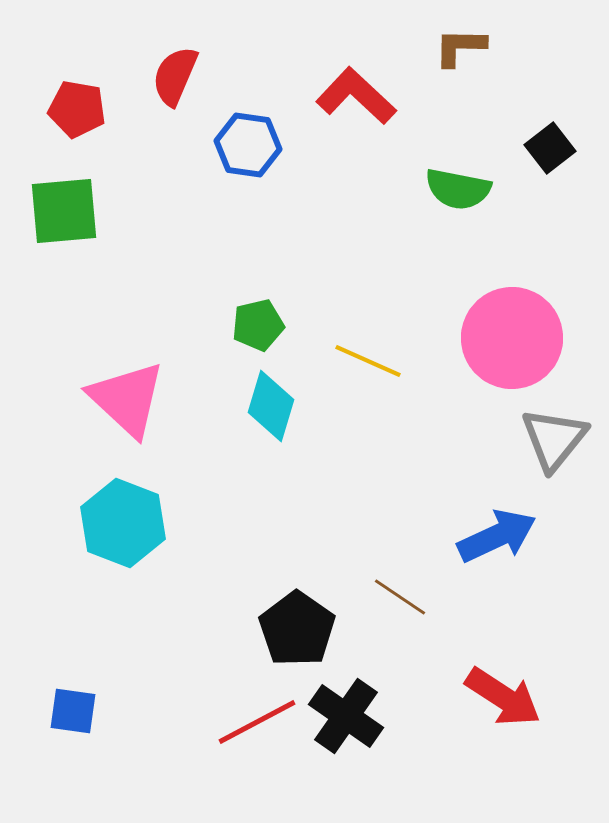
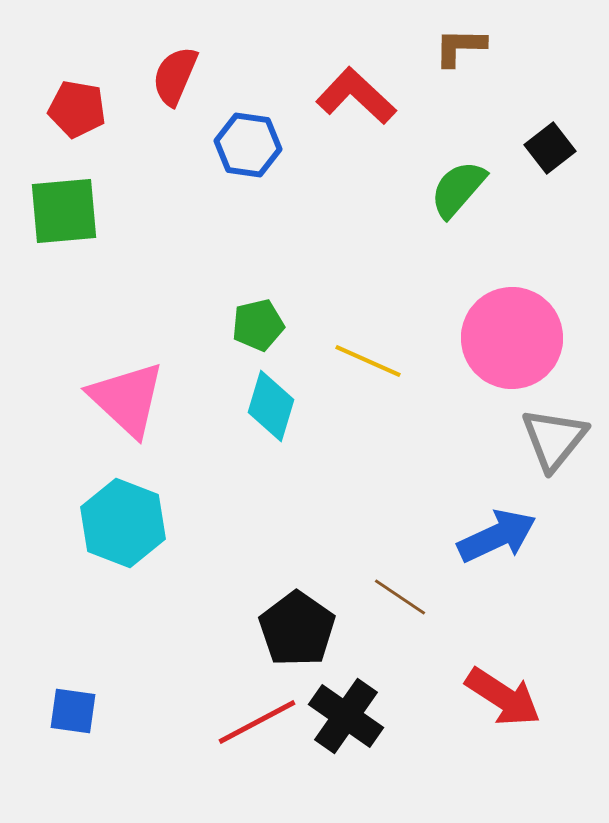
green semicircle: rotated 120 degrees clockwise
